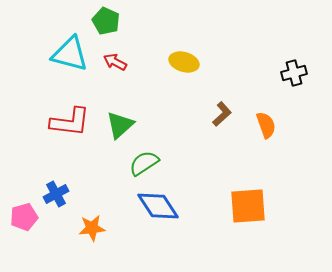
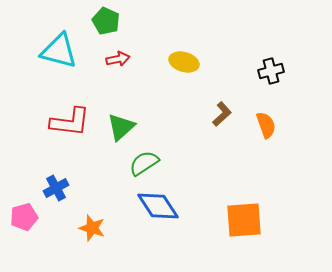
cyan triangle: moved 11 px left, 3 px up
red arrow: moved 3 px right, 3 px up; rotated 140 degrees clockwise
black cross: moved 23 px left, 2 px up
green triangle: moved 1 px right, 2 px down
blue cross: moved 6 px up
orange square: moved 4 px left, 14 px down
orange star: rotated 24 degrees clockwise
